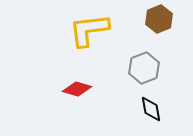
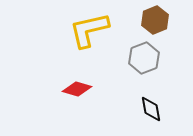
brown hexagon: moved 4 px left, 1 px down
yellow L-shape: rotated 6 degrees counterclockwise
gray hexagon: moved 10 px up
